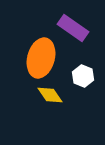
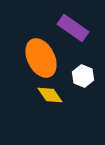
orange ellipse: rotated 42 degrees counterclockwise
